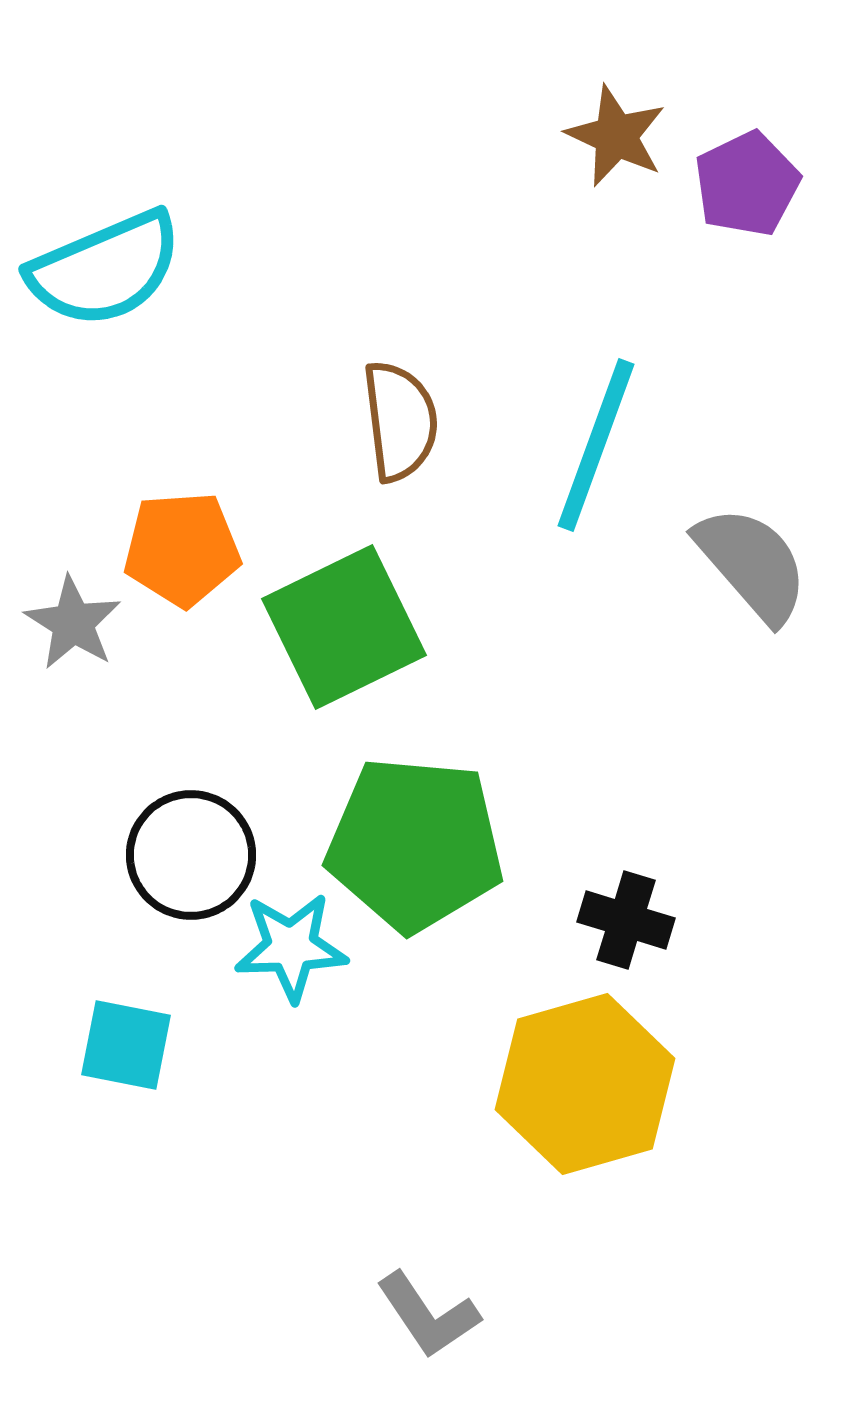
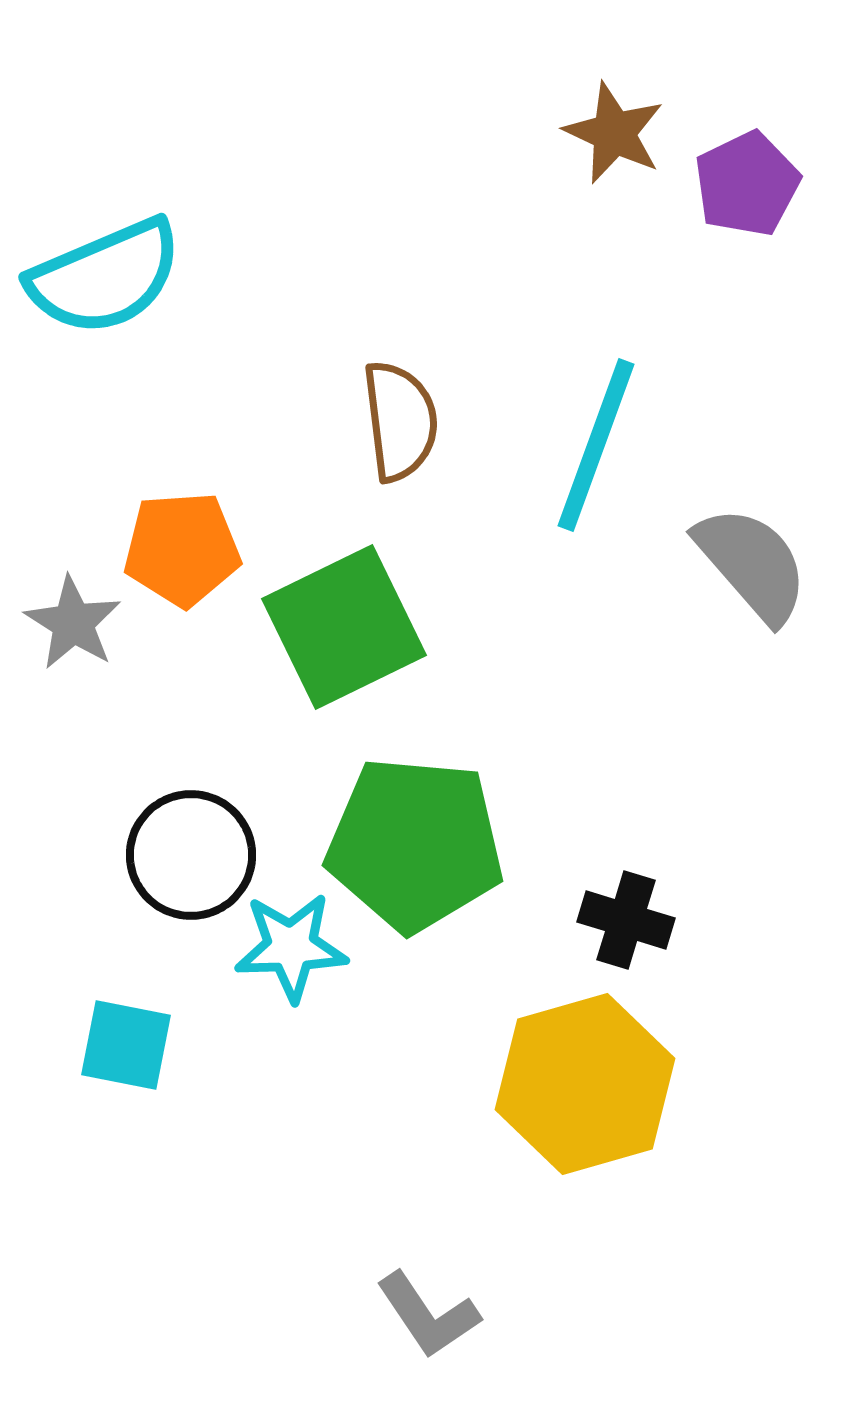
brown star: moved 2 px left, 3 px up
cyan semicircle: moved 8 px down
